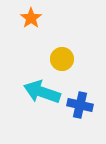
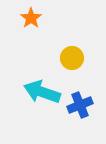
yellow circle: moved 10 px right, 1 px up
blue cross: rotated 35 degrees counterclockwise
